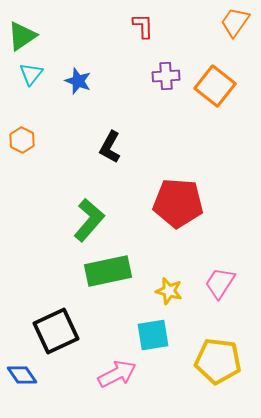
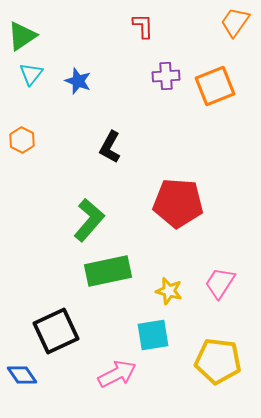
orange square: rotated 30 degrees clockwise
